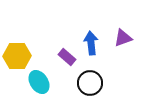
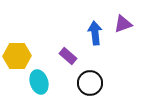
purple triangle: moved 14 px up
blue arrow: moved 4 px right, 10 px up
purple rectangle: moved 1 px right, 1 px up
cyan ellipse: rotated 15 degrees clockwise
